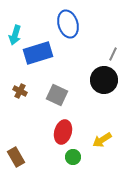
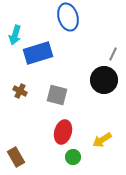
blue ellipse: moved 7 px up
gray square: rotated 10 degrees counterclockwise
